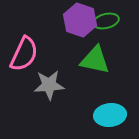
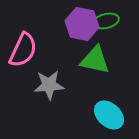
purple hexagon: moved 2 px right, 4 px down; rotated 8 degrees counterclockwise
pink semicircle: moved 1 px left, 4 px up
cyan ellipse: moved 1 px left; rotated 48 degrees clockwise
